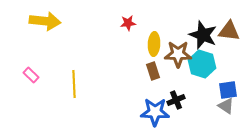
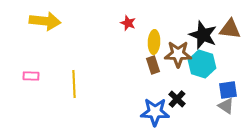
red star: rotated 28 degrees clockwise
brown triangle: moved 1 px right, 2 px up
yellow ellipse: moved 2 px up
brown rectangle: moved 6 px up
pink rectangle: moved 1 px down; rotated 42 degrees counterclockwise
black cross: moved 1 px right, 1 px up; rotated 24 degrees counterclockwise
